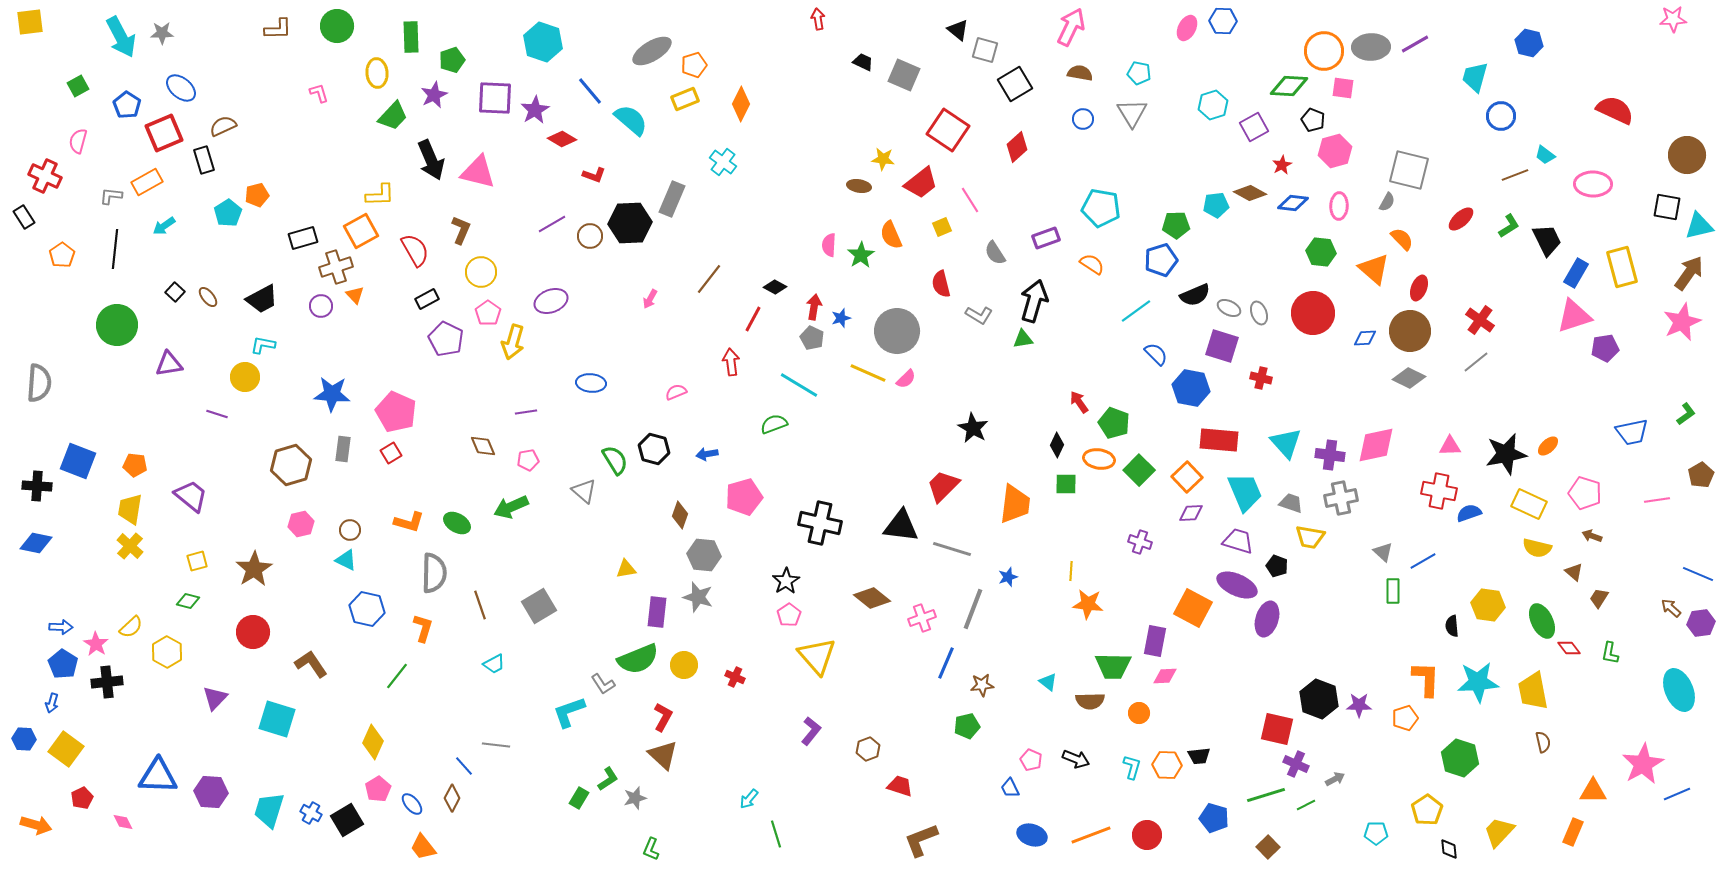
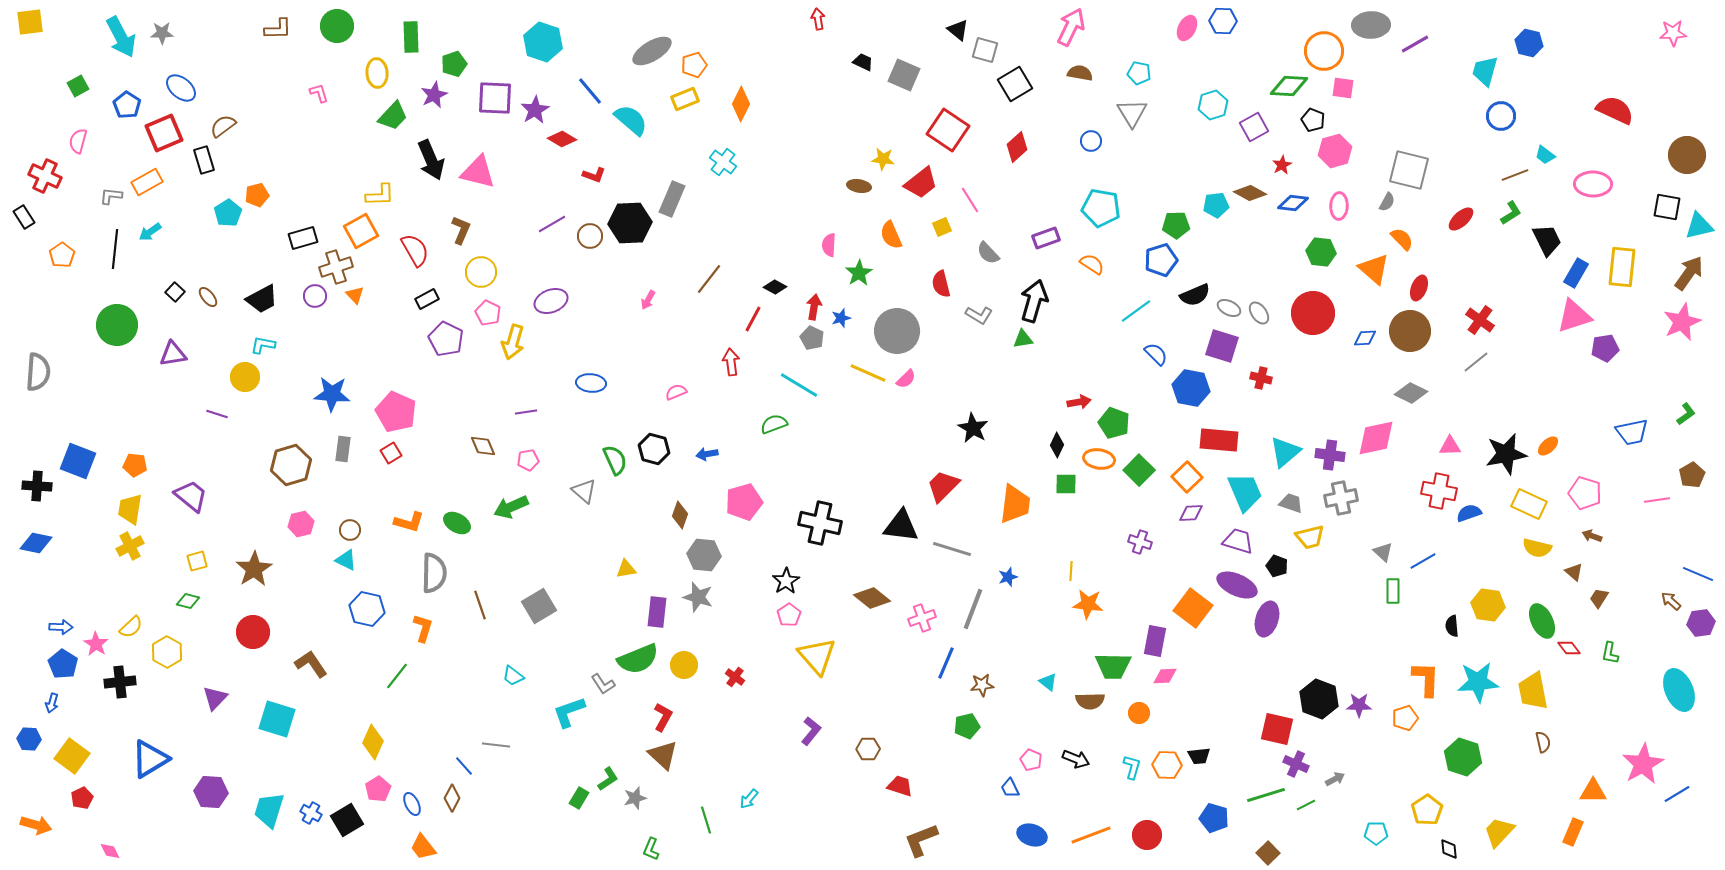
pink star at (1673, 19): moved 14 px down
gray ellipse at (1371, 47): moved 22 px up
green pentagon at (452, 60): moved 2 px right, 4 px down
cyan trapezoid at (1475, 77): moved 10 px right, 6 px up
blue circle at (1083, 119): moved 8 px right, 22 px down
brown semicircle at (223, 126): rotated 12 degrees counterclockwise
cyan arrow at (164, 226): moved 14 px left, 6 px down
green L-shape at (1509, 226): moved 2 px right, 13 px up
gray semicircle at (995, 253): moved 7 px left; rotated 10 degrees counterclockwise
green star at (861, 255): moved 2 px left, 18 px down
yellow rectangle at (1622, 267): rotated 21 degrees clockwise
pink arrow at (650, 299): moved 2 px left, 1 px down
purple circle at (321, 306): moved 6 px left, 10 px up
pink pentagon at (488, 313): rotated 10 degrees counterclockwise
gray ellipse at (1259, 313): rotated 15 degrees counterclockwise
purple triangle at (169, 364): moved 4 px right, 10 px up
gray diamond at (1409, 378): moved 2 px right, 15 px down
gray semicircle at (39, 383): moved 1 px left, 11 px up
red arrow at (1079, 402): rotated 115 degrees clockwise
cyan triangle at (1286, 443): moved 1 px left, 9 px down; rotated 32 degrees clockwise
pink diamond at (1376, 445): moved 7 px up
green semicircle at (615, 460): rotated 8 degrees clockwise
brown pentagon at (1701, 475): moved 9 px left
pink pentagon at (744, 497): moved 5 px down
yellow trapezoid at (1310, 537): rotated 24 degrees counterclockwise
yellow cross at (130, 546): rotated 20 degrees clockwise
orange square at (1193, 608): rotated 9 degrees clockwise
brown arrow at (1671, 608): moved 7 px up
cyan trapezoid at (494, 664): moved 19 px right, 12 px down; rotated 65 degrees clockwise
red cross at (735, 677): rotated 12 degrees clockwise
black cross at (107, 682): moved 13 px right
blue hexagon at (24, 739): moved 5 px right
yellow square at (66, 749): moved 6 px right, 7 px down
brown hexagon at (868, 749): rotated 20 degrees clockwise
green hexagon at (1460, 758): moved 3 px right, 1 px up
blue triangle at (158, 776): moved 8 px left, 17 px up; rotated 33 degrees counterclockwise
blue line at (1677, 794): rotated 8 degrees counterclockwise
blue ellipse at (412, 804): rotated 15 degrees clockwise
pink diamond at (123, 822): moved 13 px left, 29 px down
green line at (776, 834): moved 70 px left, 14 px up
brown square at (1268, 847): moved 6 px down
